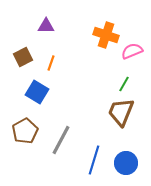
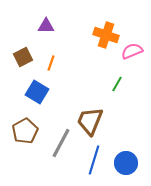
green line: moved 7 px left
brown trapezoid: moved 31 px left, 9 px down
gray line: moved 3 px down
